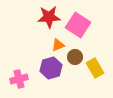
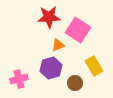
pink square: moved 5 px down
brown circle: moved 26 px down
yellow rectangle: moved 1 px left, 2 px up
